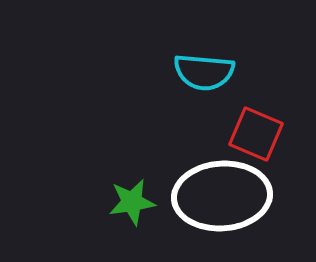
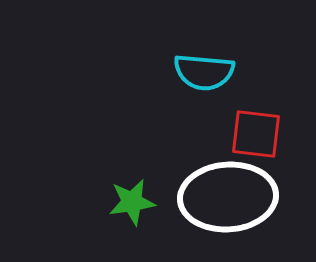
red square: rotated 16 degrees counterclockwise
white ellipse: moved 6 px right, 1 px down
